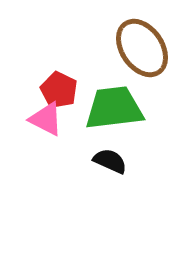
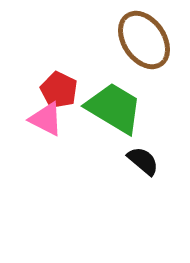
brown ellipse: moved 2 px right, 8 px up
green trapezoid: rotated 38 degrees clockwise
black semicircle: moved 33 px right; rotated 16 degrees clockwise
